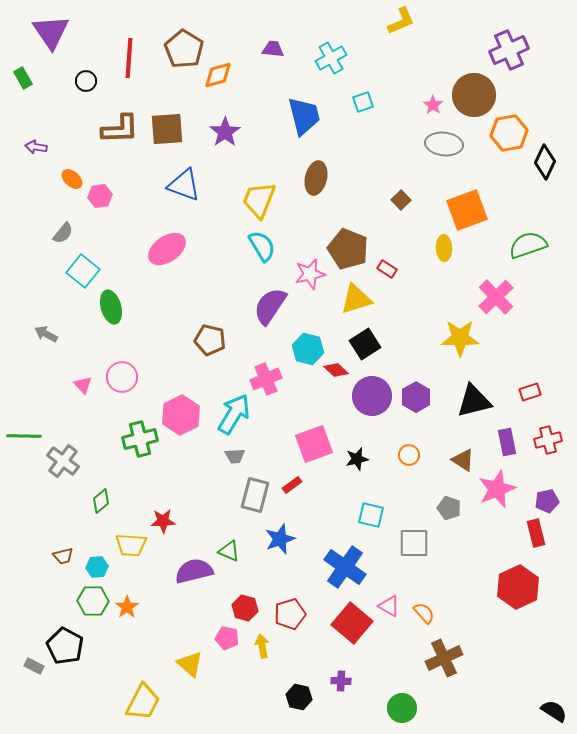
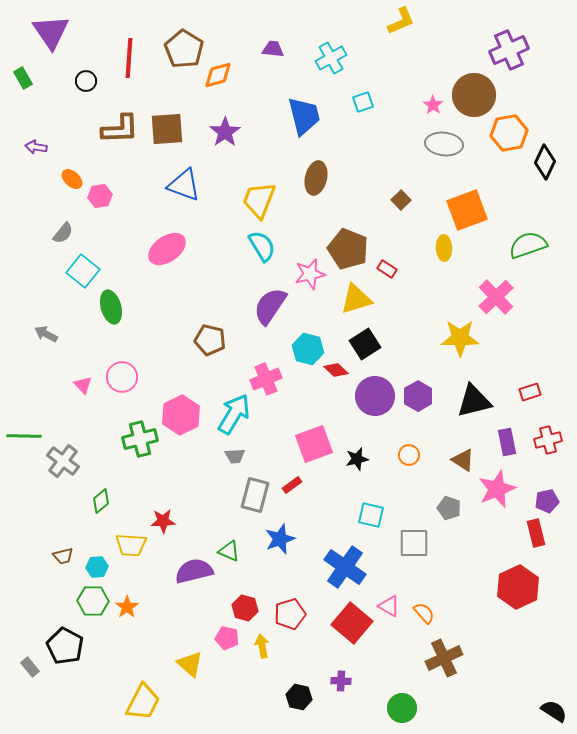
purple circle at (372, 396): moved 3 px right
purple hexagon at (416, 397): moved 2 px right, 1 px up
gray rectangle at (34, 666): moved 4 px left, 1 px down; rotated 24 degrees clockwise
